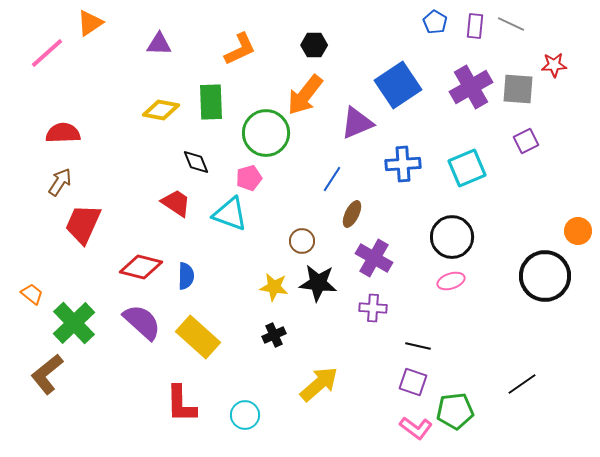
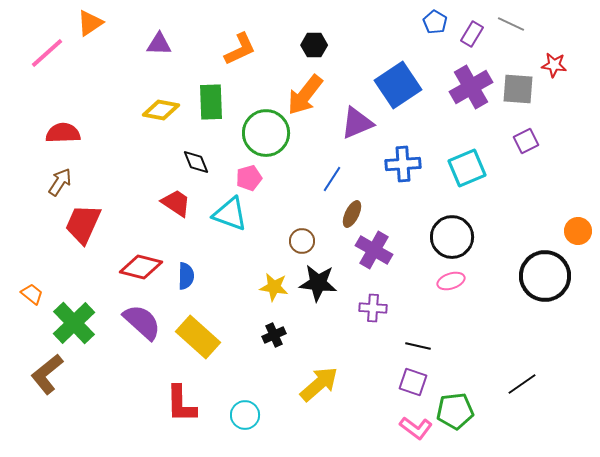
purple rectangle at (475, 26): moved 3 px left, 8 px down; rotated 25 degrees clockwise
red star at (554, 65): rotated 10 degrees clockwise
purple cross at (374, 258): moved 8 px up
